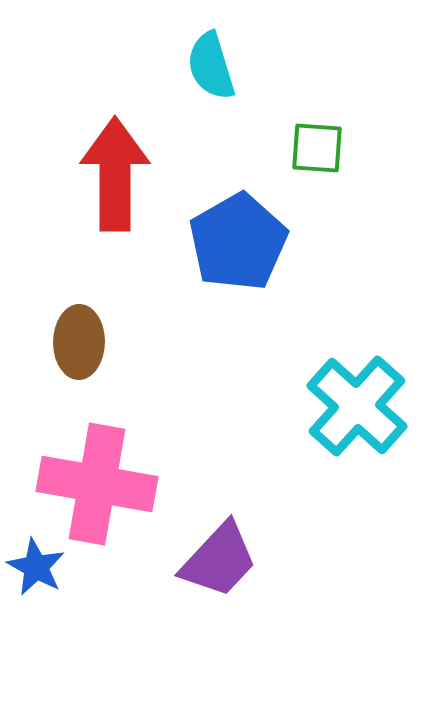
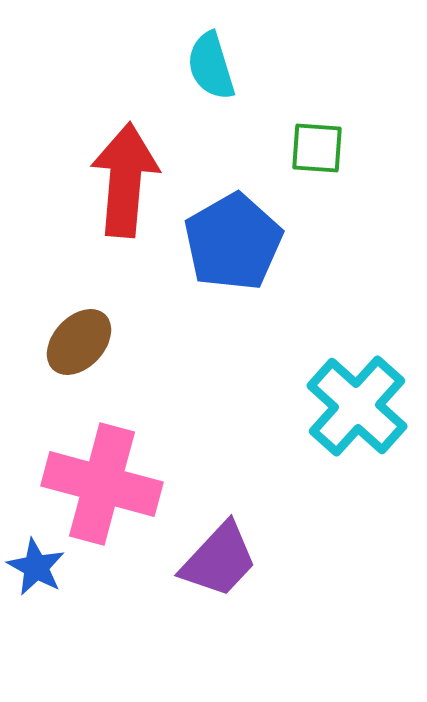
red arrow: moved 10 px right, 6 px down; rotated 5 degrees clockwise
blue pentagon: moved 5 px left
brown ellipse: rotated 42 degrees clockwise
pink cross: moved 5 px right; rotated 5 degrees clockwise
